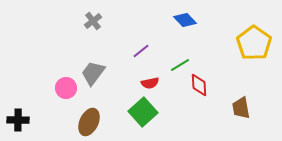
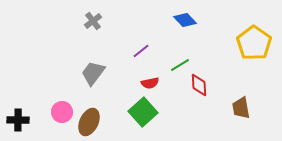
pink circle: moved 4 px left, 24 px down
